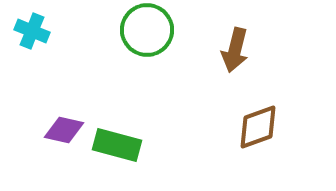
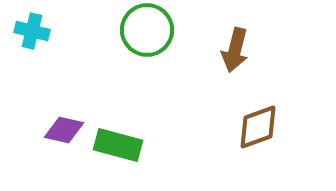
cyan cross: rotated 8 degrees counterclockwise
green rectangle: moved 1 px right
